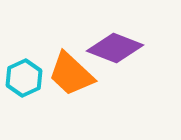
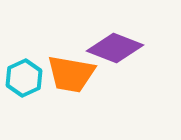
orange trapezoid: rotated 33 degrees counterclockwise
